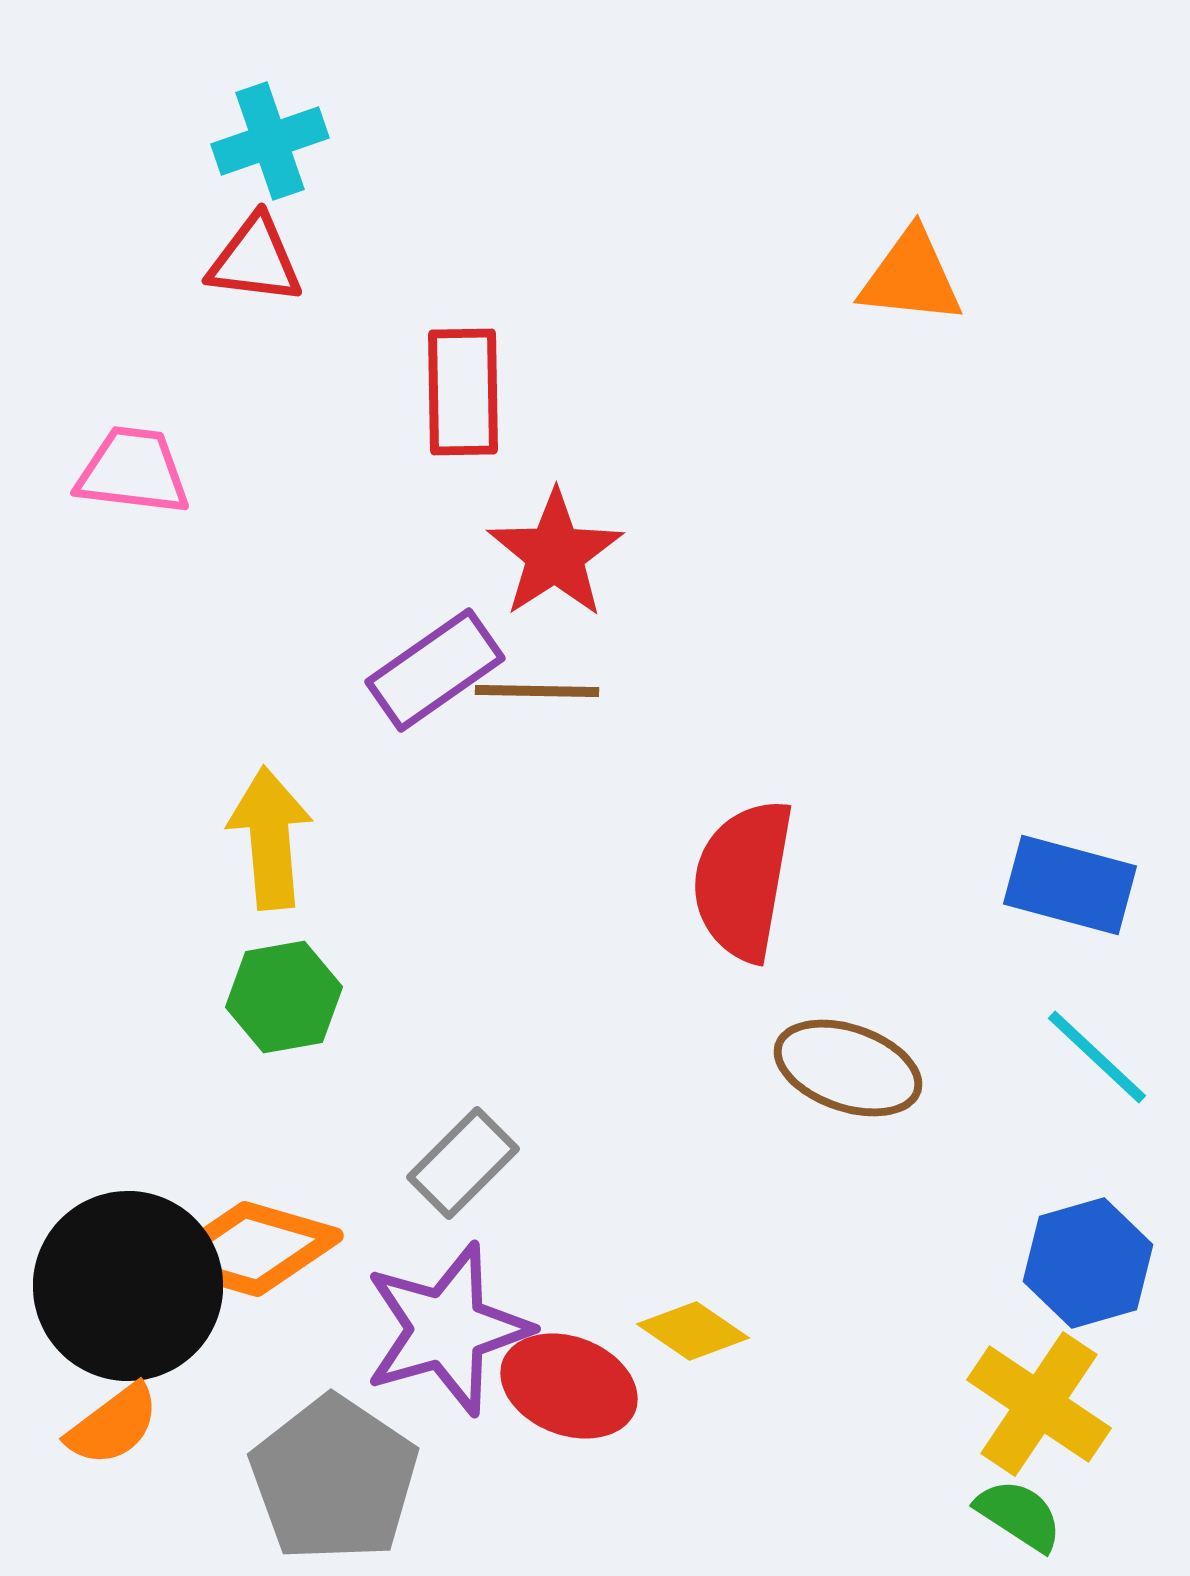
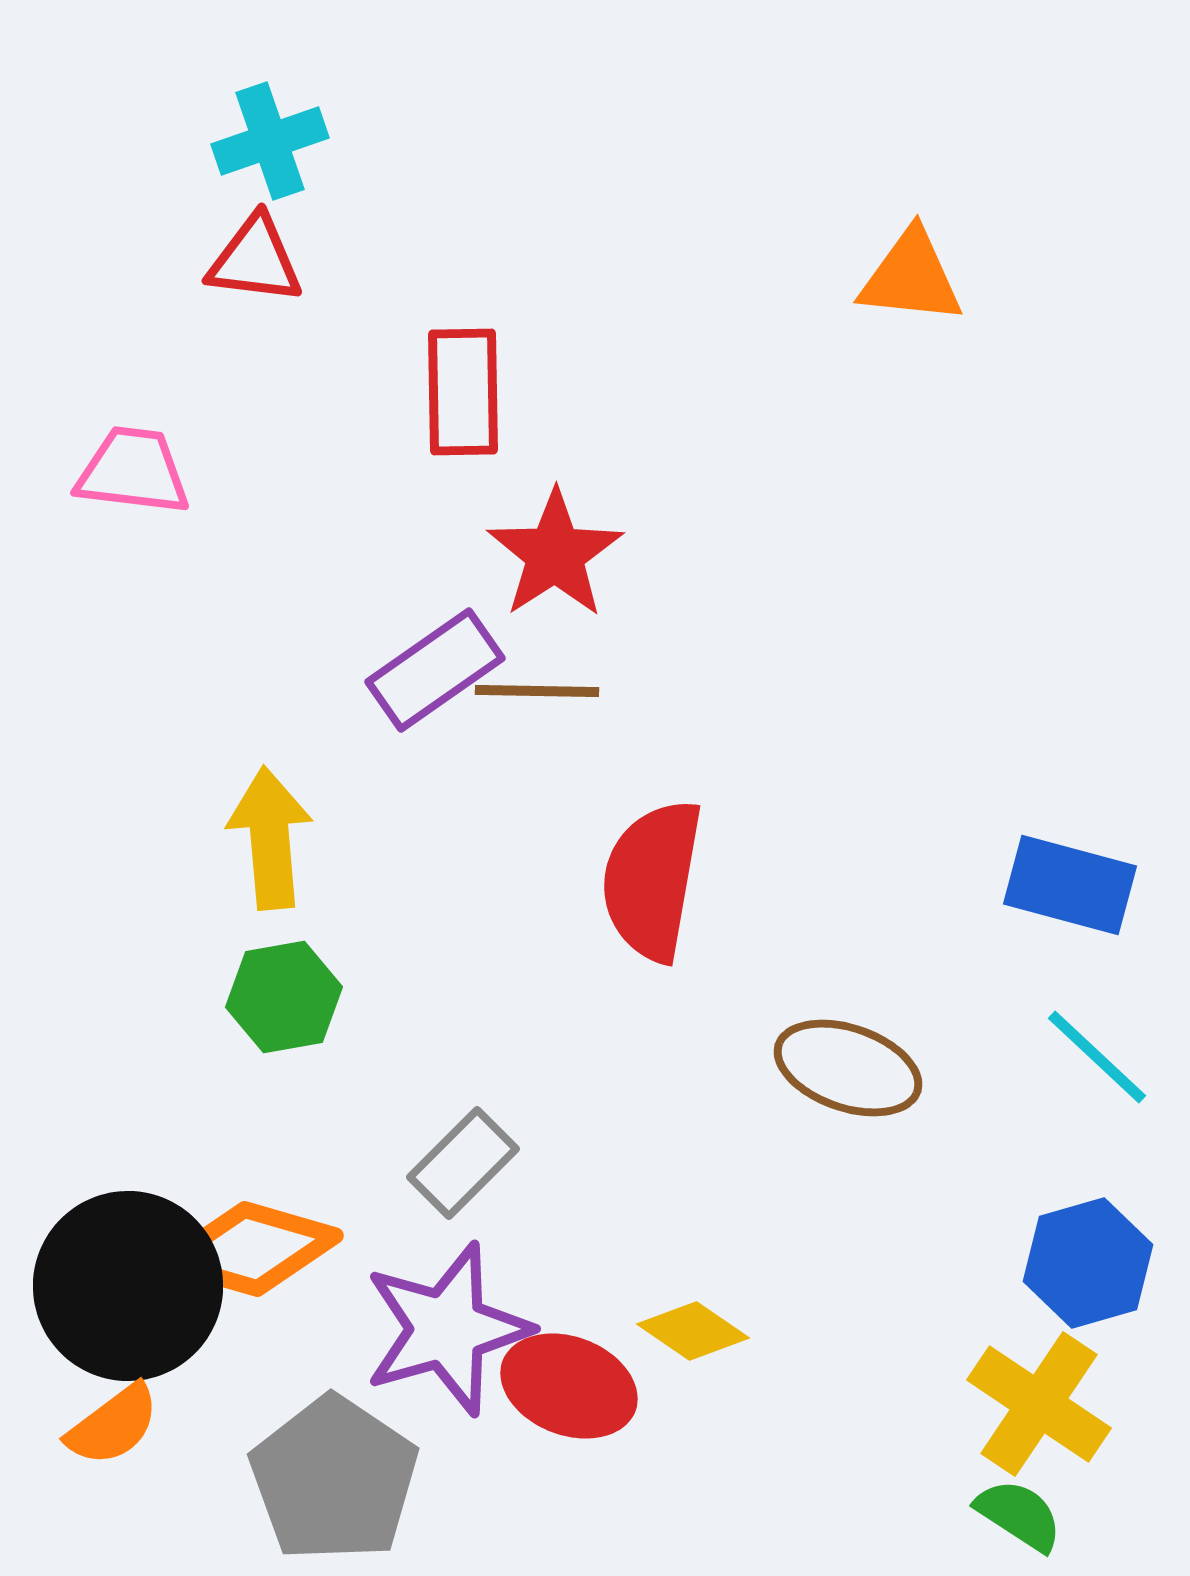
red semicircle: moved 91 px left
